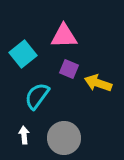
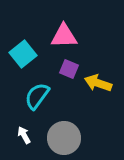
white arrow: rotated 24 degrees counterclockwise
